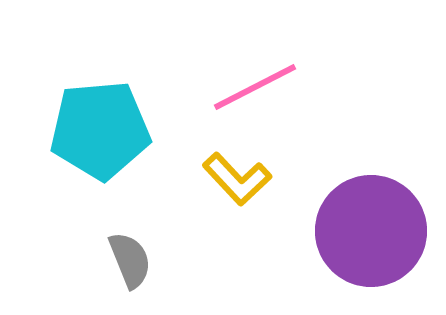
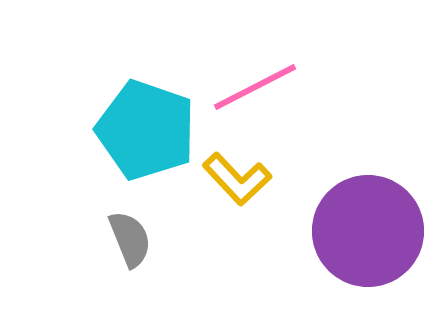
cyan pentagon: moved 46 px right; rotated 24 degrees clockwise
purple circle: moved 3 px left
gray semicircle: moved 21 px up
